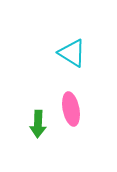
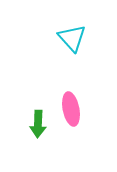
cyan triangle: moved 15 px up; rotated 16 degrees clockwise
